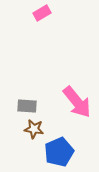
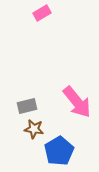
gray rectangle: rotated 18 degrees counterclockwise
blue pentagon: moved 1 px up; rotated 8 degrees counterclockwise
